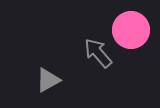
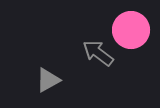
gray arrow: rotated 12 degrees counterclockwise
